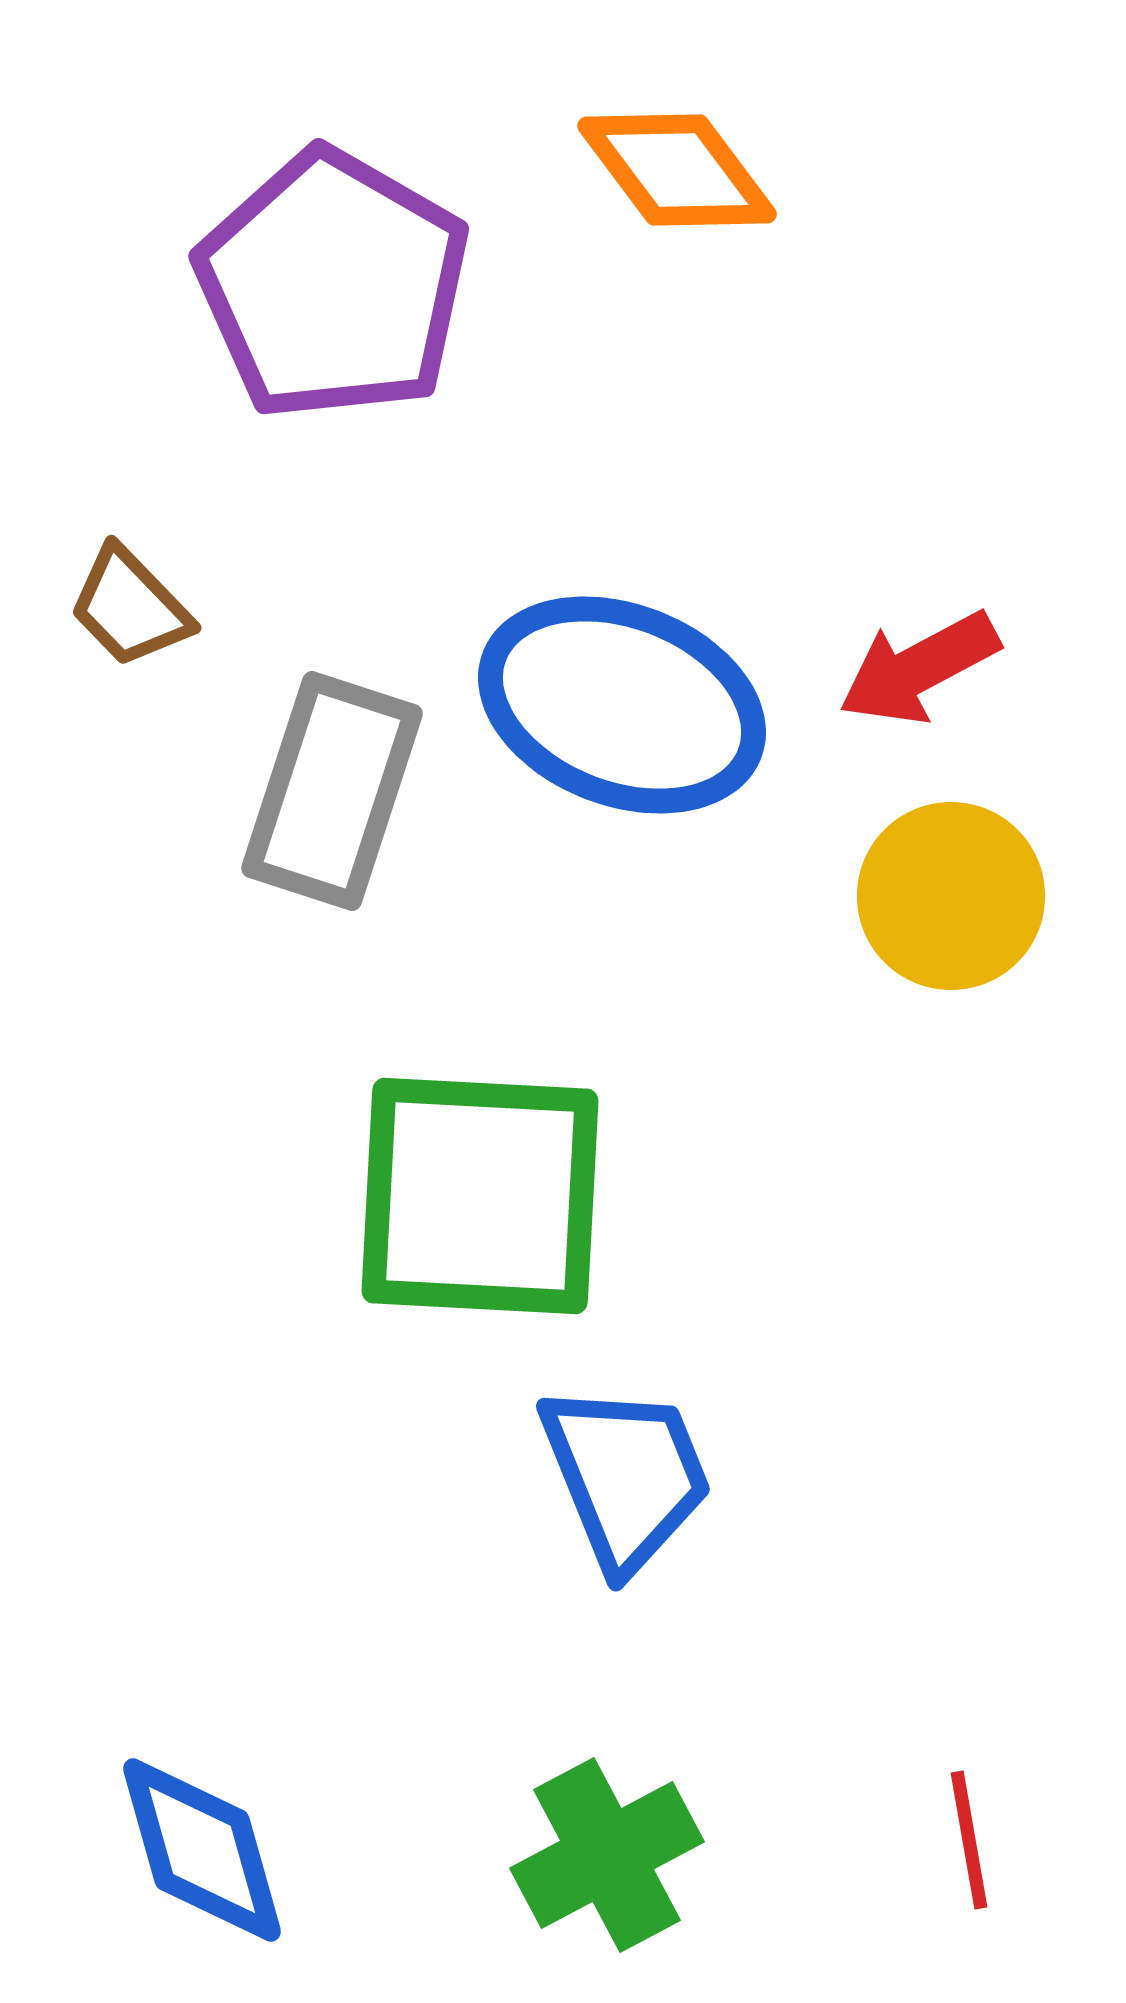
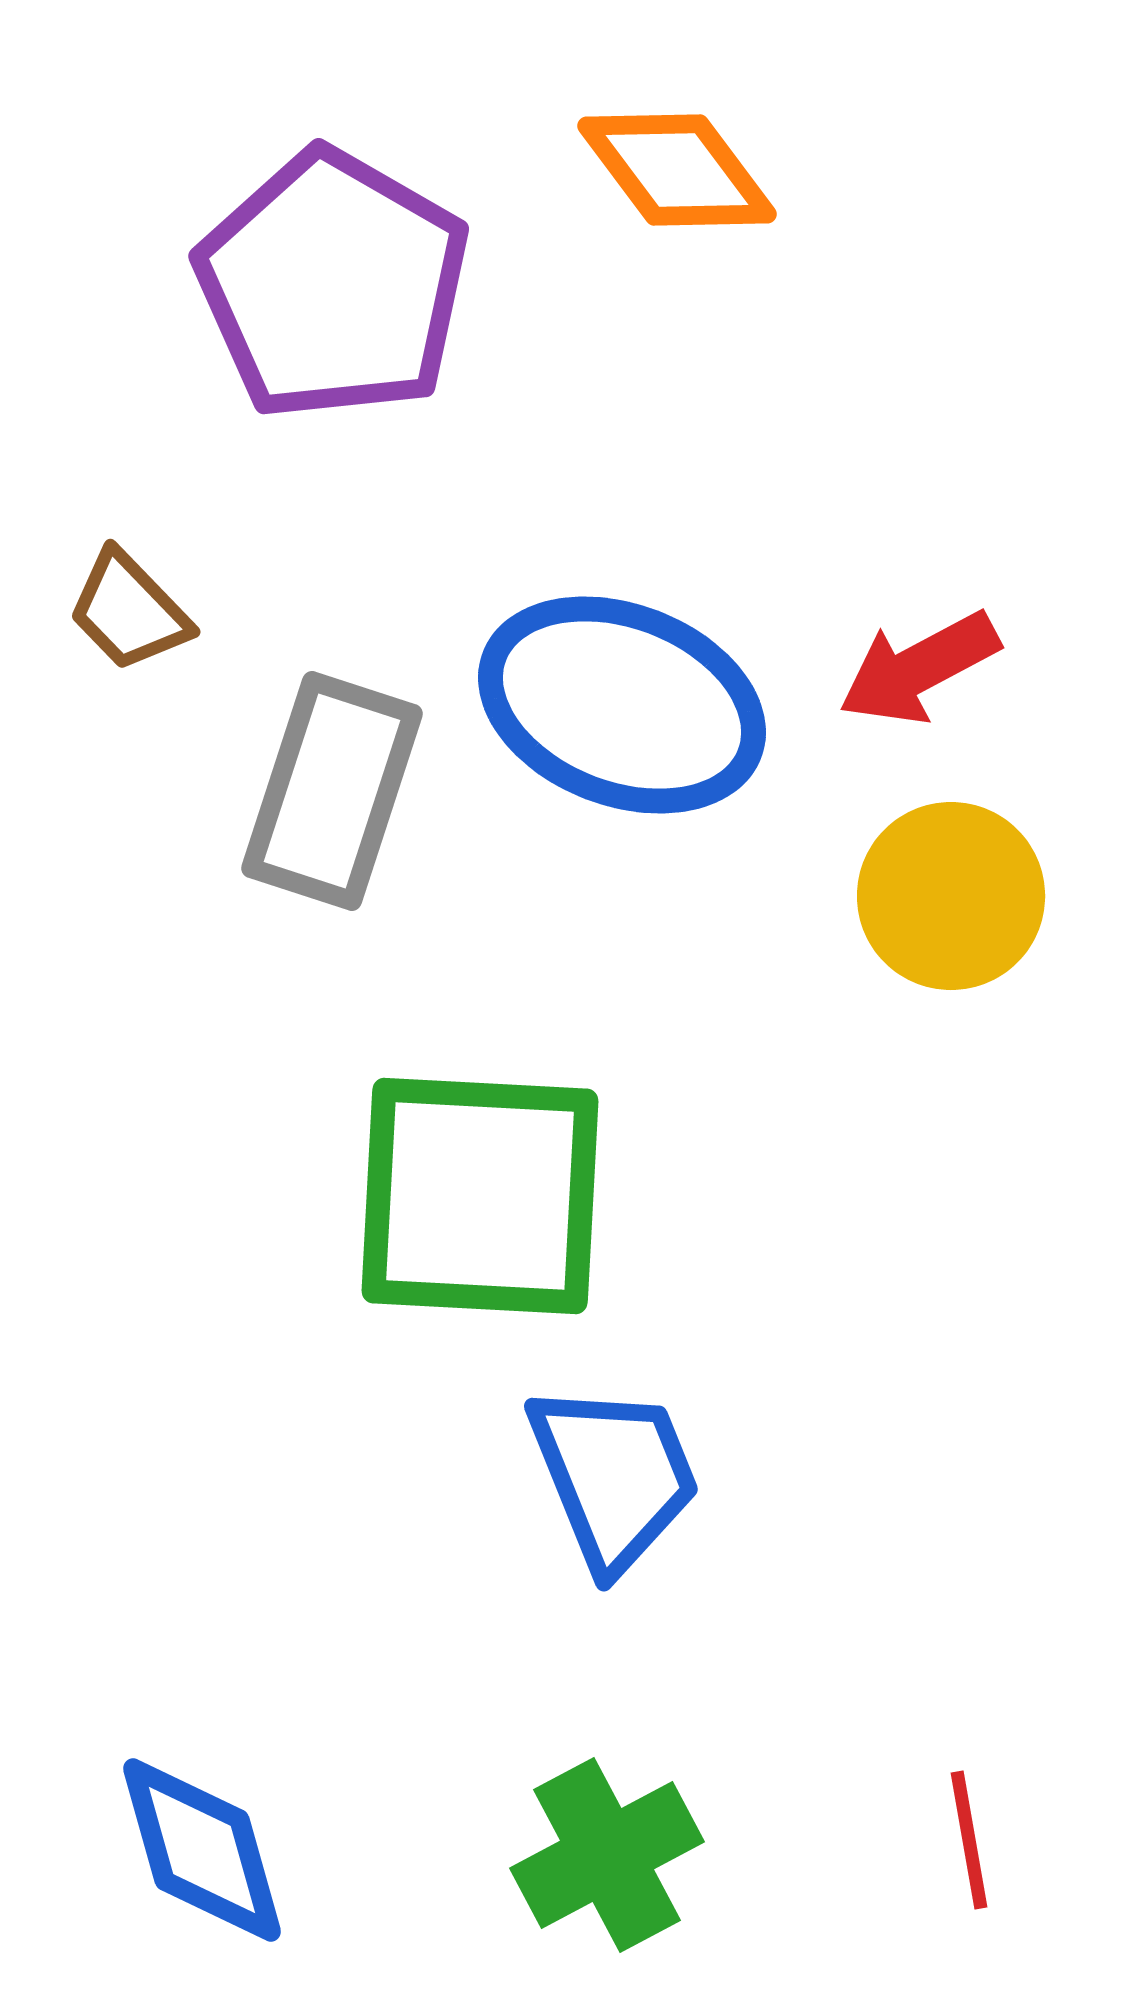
brown trapezoid: moved 1 px left, 4 px down
blue trapezoid: moved 12 px left
